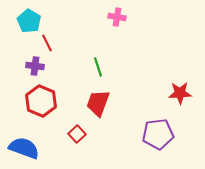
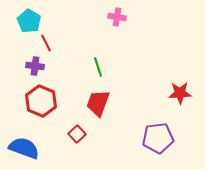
red line: moved 1 px left
purple pentagon: moved 4 px down
